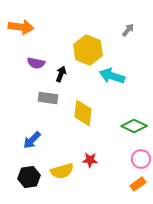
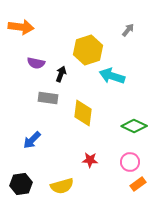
yellow hexagon: rotated 20 degrees clockwise
pink circle: moved 11 px left, 3 px down
yellow semicircle: moved 15 px down
black hexagon: moved 8 px left, 7 px down
